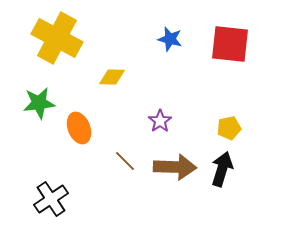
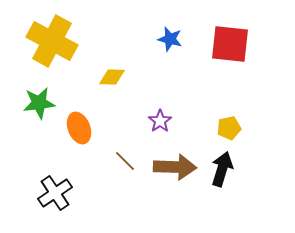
yellow cross: moved 5 px left, 3 px down
black cross: moved 4 px right, 6 px up
